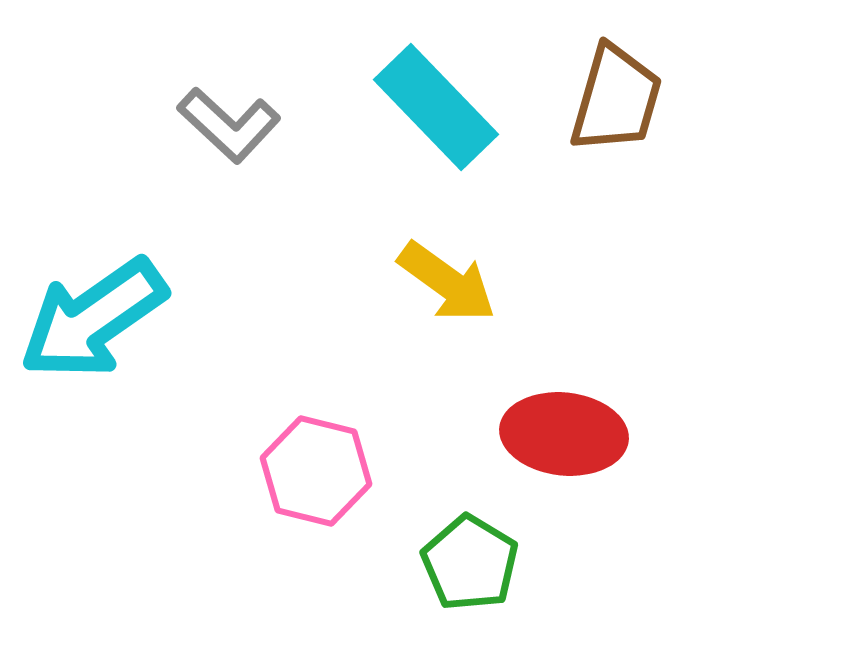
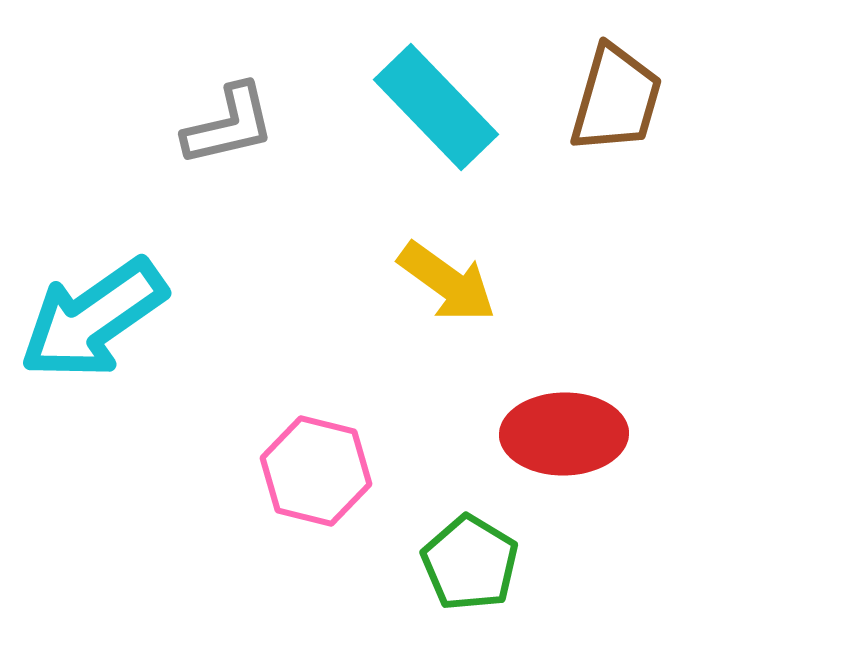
gray L-shape: rotated 56 degrees counterclockwise
red ellipse: rotated 7 degrees counterclockwise
